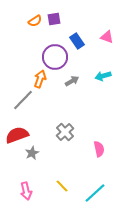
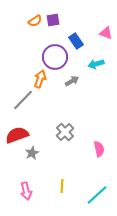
purple square: moved 1 px left, 1 px down
pink triangle: moved 1 px left, 4 px up
blue rectangle: moved 1 px left
cyan arrow: moved 7 px left, 12 px up
yellow line: rotated 48 degrees clockwise
cyan line: moved 2 px right, 2 px down
